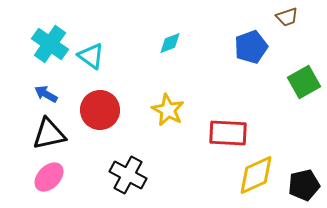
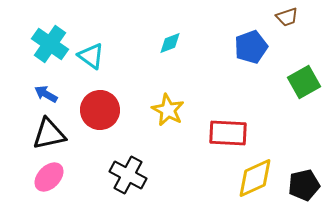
yellow diamond: moved 1 px left, 3 px down
